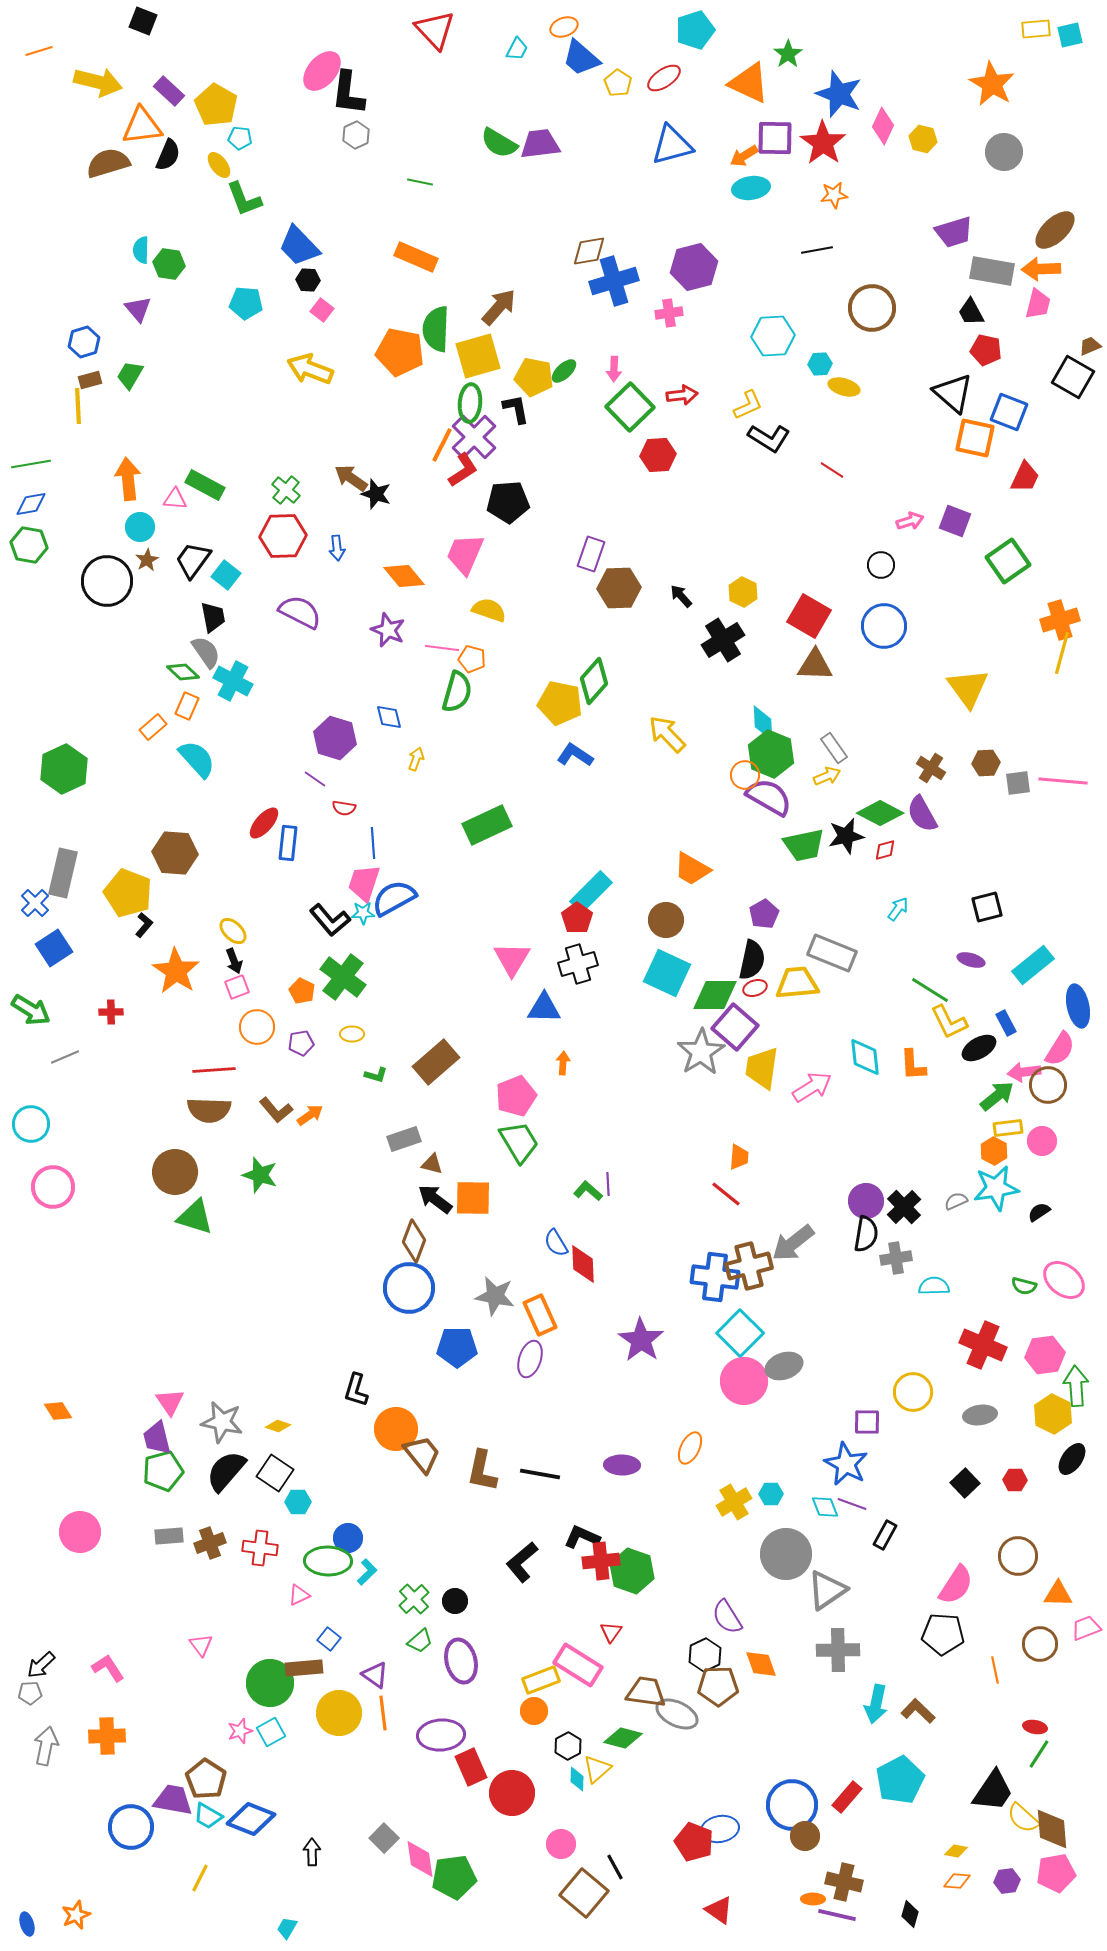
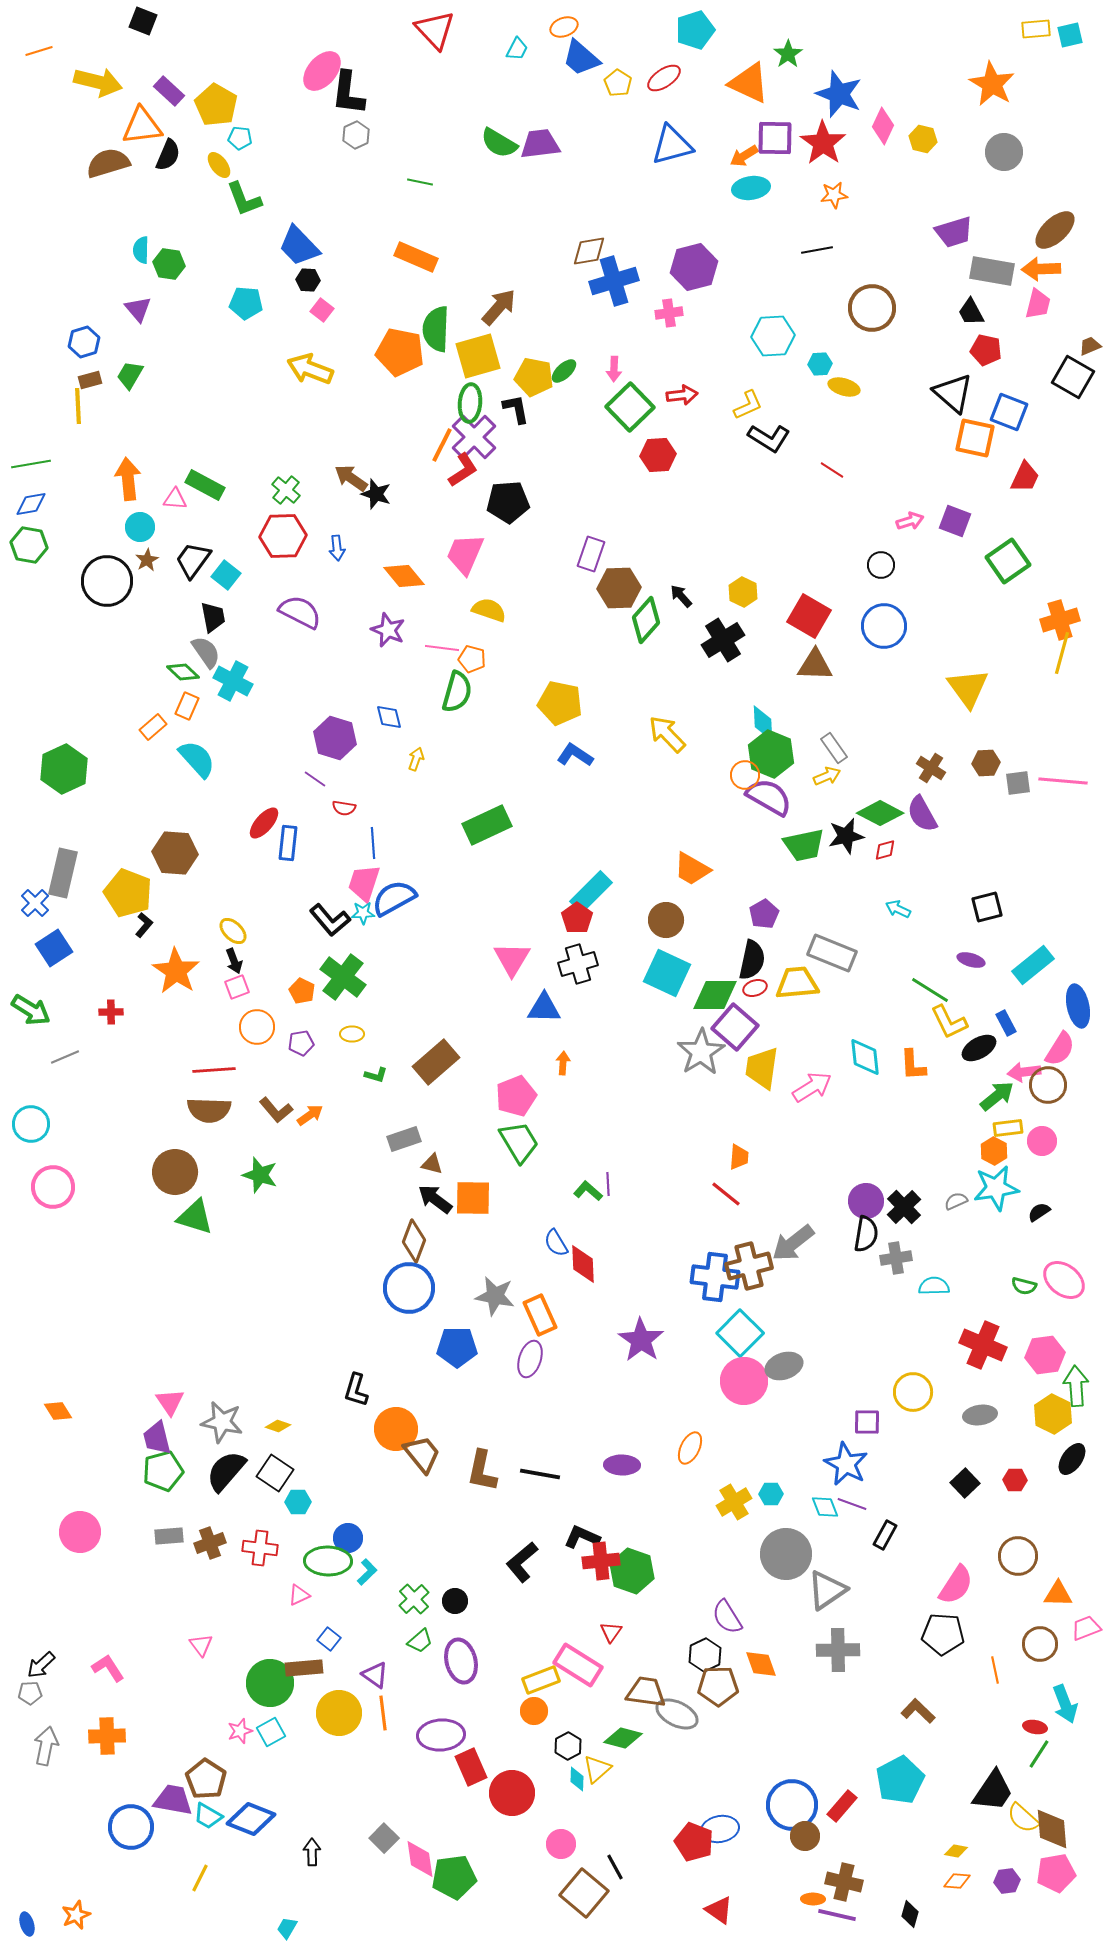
green diamond at (594, 681): moved 52 px right, 61 px up
cyan arrow at (898, 909): rotated 100 degrees counterclockwise
cyan arrow at (876, 1704): moved 189 px right; rotated 33 degrees counterclockwise
red rectangle at (847, 1797): moved 5 px left, 9 px down
